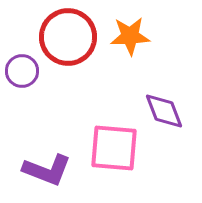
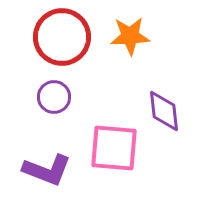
red circle: moved 6 px left
purple circle: moved 32 px right, 26 px down
purple diamond: rotated 15 degrees clockwise
